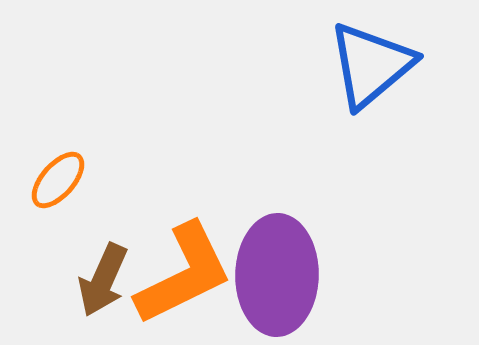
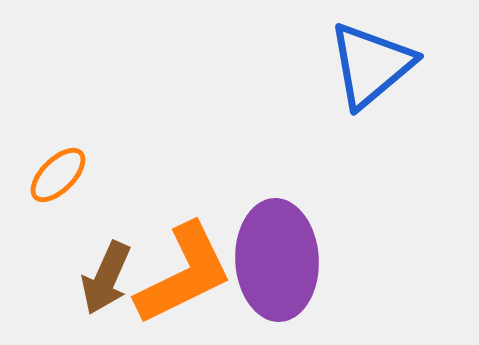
orange ellipse: moved 5 px up; rotated 4 degrees clockwise
purple ellipse: moved 15 px up; rotated 4 degrees counterclockwise
brown arrow: moved 3 px right, 2 px up
